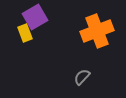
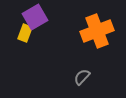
yellow rectangle: rotated 42 degrees clockwise
